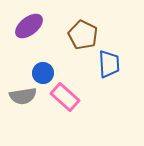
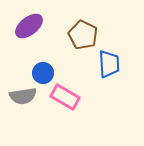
pink rectangle: rotated 12 degrees counterclockwise
